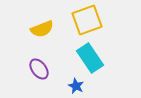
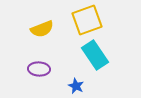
cyan rectangle: moved 5 px right, 3 px up
purple ellipse: rotated 50 degrees counterclockwise
